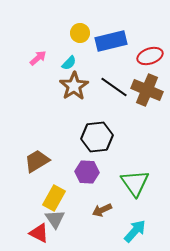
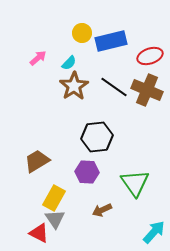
yellow circle: moved 2 px right
cyan arrow: moved 19 px right, 1 px down
